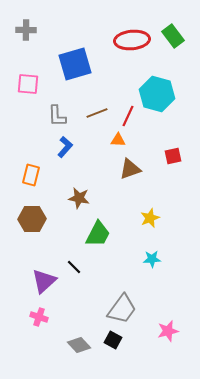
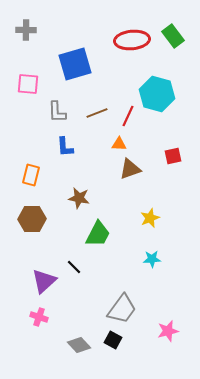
gray L-shape: moved 4 px up
orange triangle: moved 1 px right, 4 px down
blue L-shape: rotated 135 degrees clockwise
